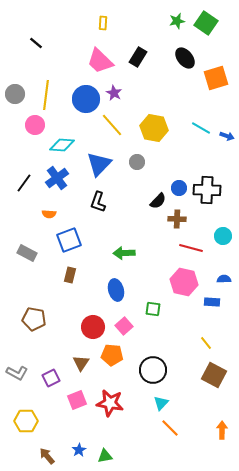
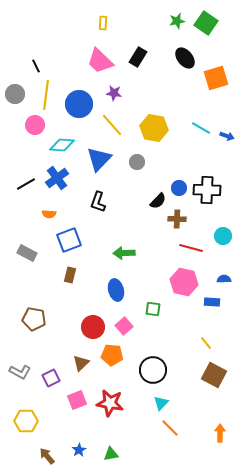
black line at (36, 43): moved 23 px down; rotated 24 degrees clockwise
purple star at (114, 93): rotated 21 degrees counterclockwise
blue circle at (86, 99): moved 7 px left, 5 px down
blue triangle at (99, 164): moved 5 px up
black line at (24, 183): moved 2 px right, 1 px down; rotated 24 degrees clockwise
brown triangle at (81, 363): rotated 12 degrees clockwise
gray L-shape at (17, 373): moved 3 px right, 1 px up
orange arrow at (222, 430): moved 2 px left, 3 px down
green triangle at (105, 456): moved 6 px right, 2 px up
